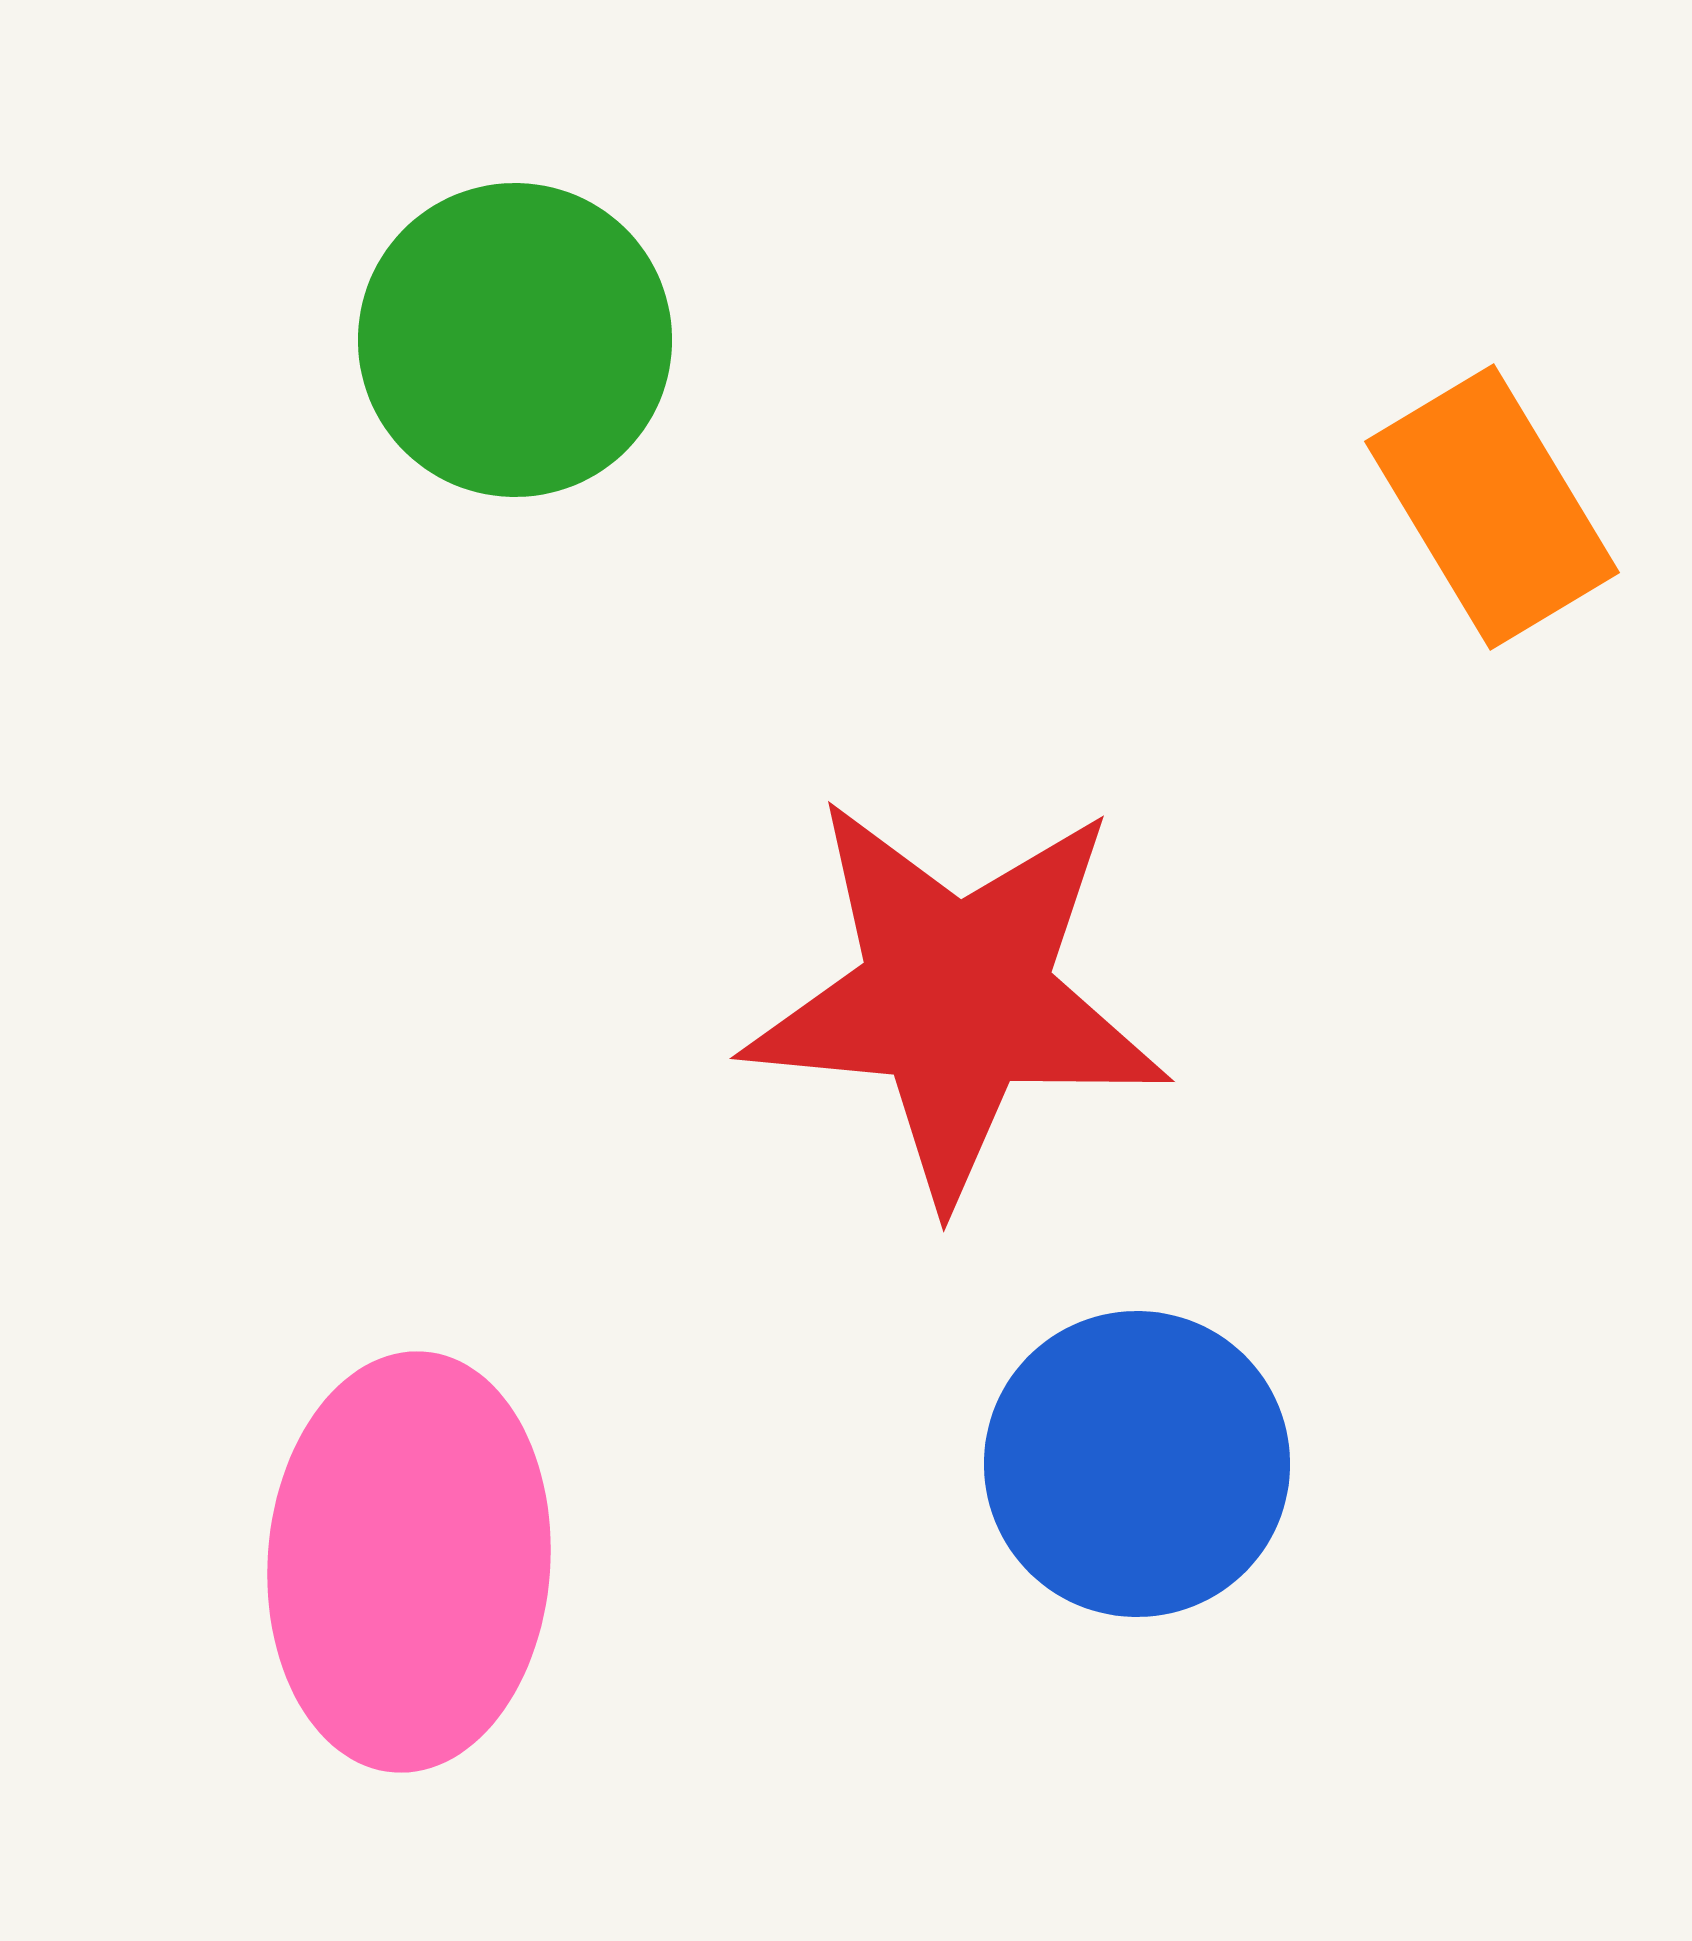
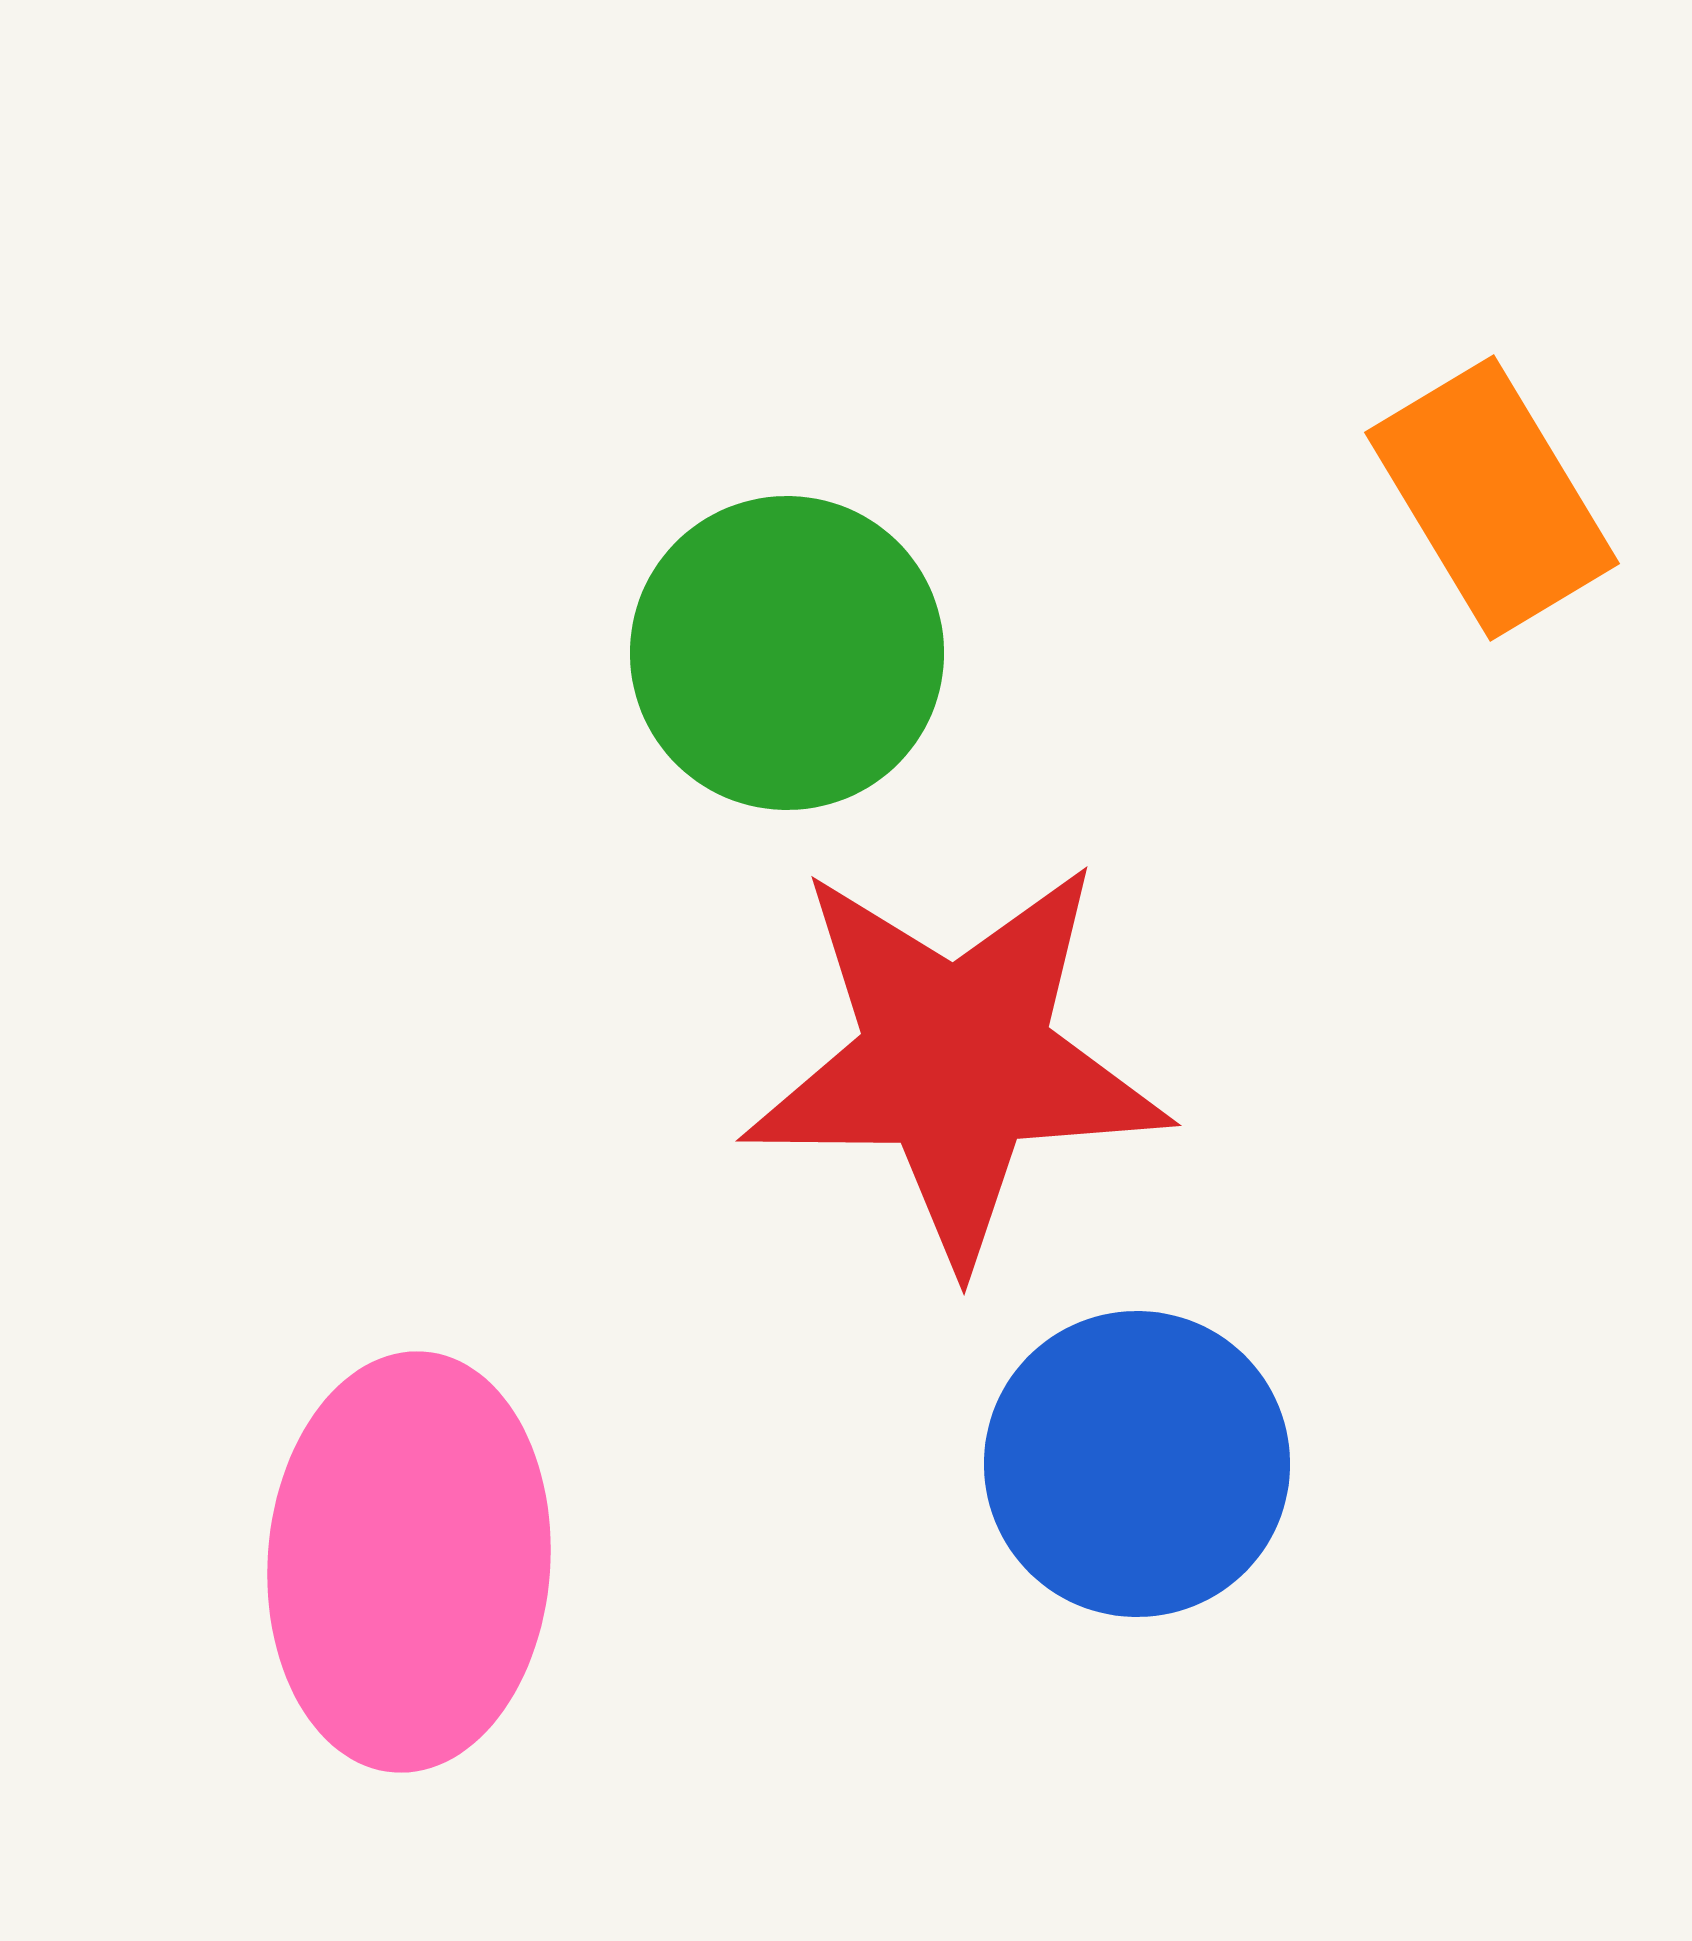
green circle: moved 272 px right, 313 px down
orange rectangle: moved 9 px up
red star: moved 63 px down; rotated 5 degrees counterclockwise
